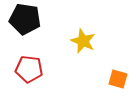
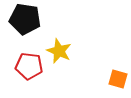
yellow star: moved 24 px left, 10 px down
red pentagon: moved 3 px up
